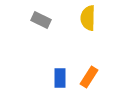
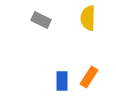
blue rectangle: moved 2 px right, 3 px down
